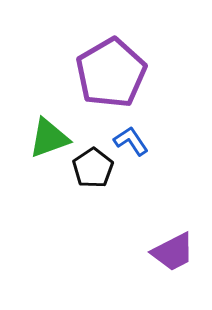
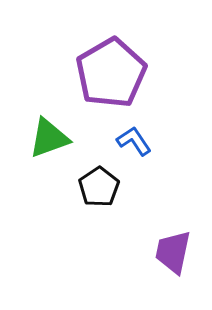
blue L-shape: moved 3 px right
black pentagon: moved 6 px right, 19 px down
purple trapezoid: rotated 129 degrees clockwise
